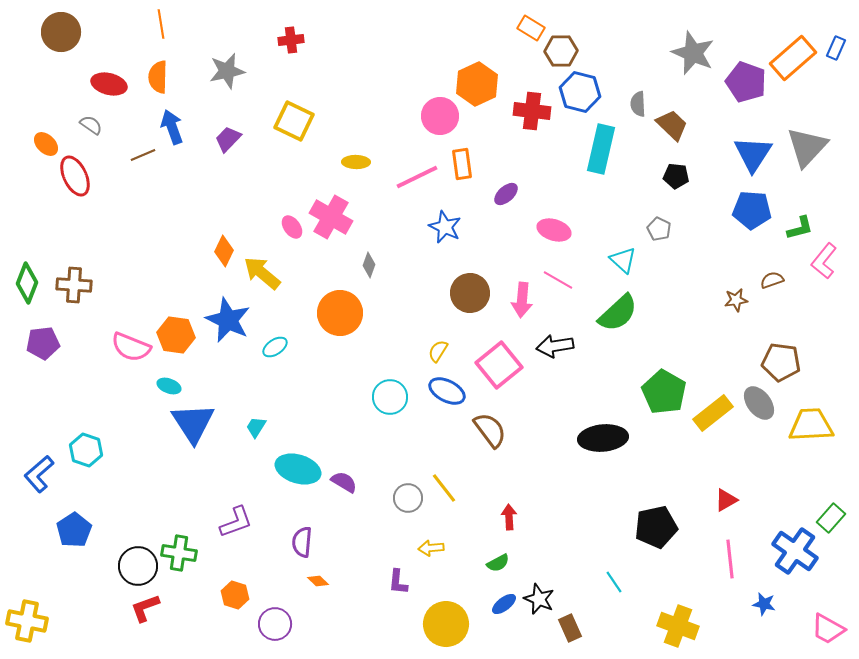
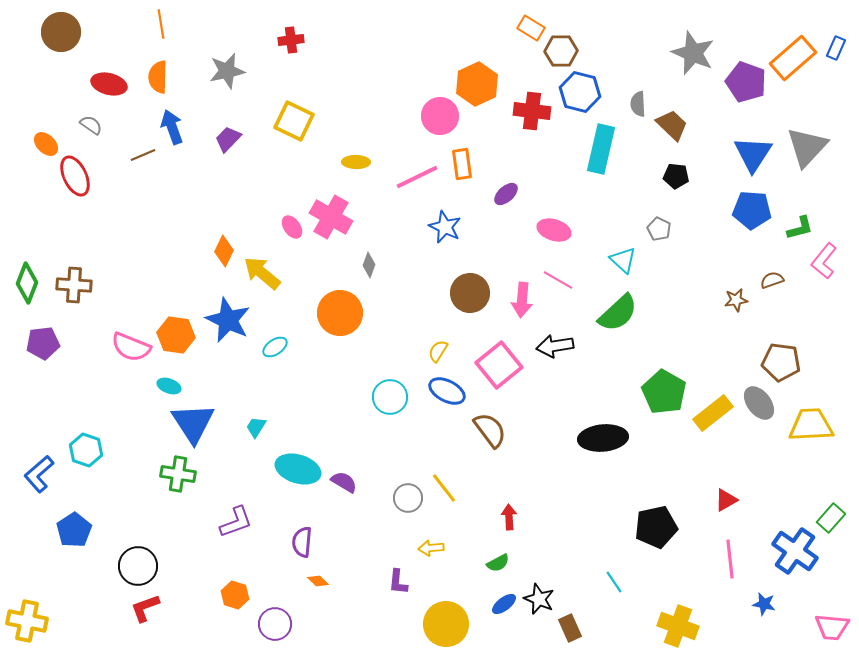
green cross at (179, 553): moved 1 px left, 79 px up
pink trapezoid at (828, 629): moved 4 px right, 2 px up; rotated 24 degrees counterclockwise
